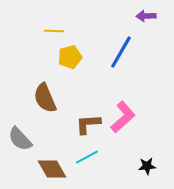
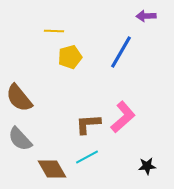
brown semicircle: moved 26 px left; rotated 16 degrees counterclockwise
